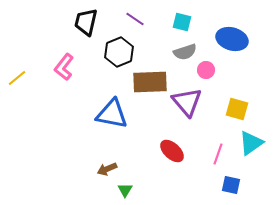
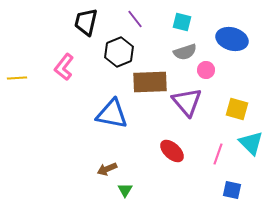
purple line: rotated 18 degrees clockwise
yellow line: rotated 36 degrees clockwise
cyan triangle: rotated 40 degrees counterclockwise
blue square: moved 1 px right, 5 px down
